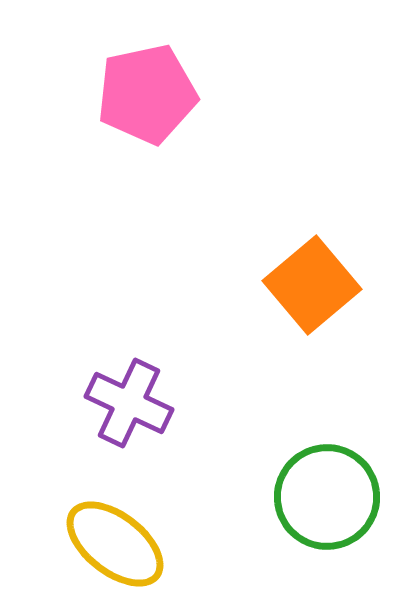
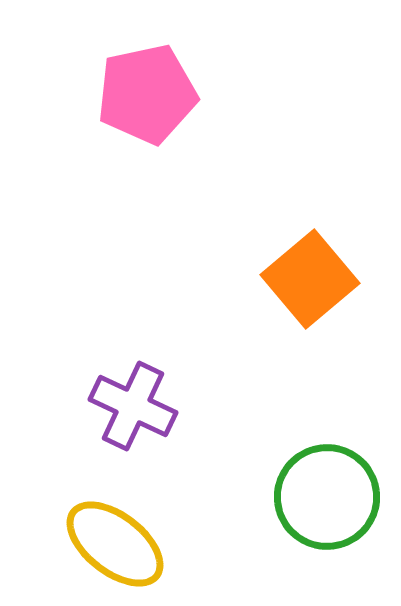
orange square: moved 2 px left, 6 px up
purple cross: moved 4 px right, 3 px down
